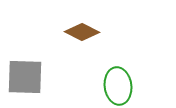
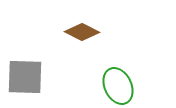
green ellipse: rotated 18 degrees counterclockwise
